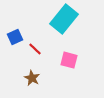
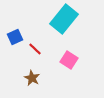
pink square: rotated 18 degrees clockwise
